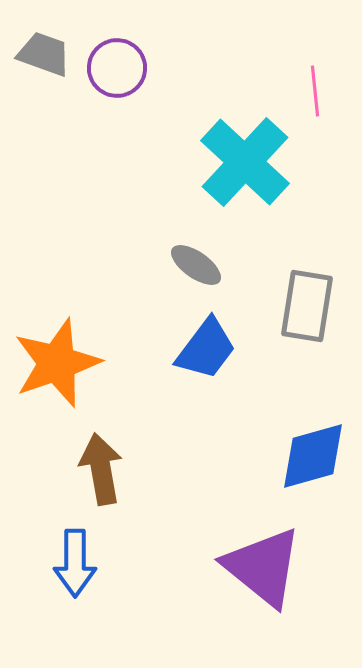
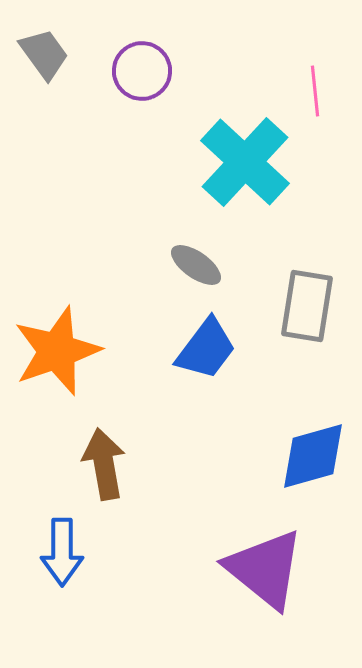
gray trapezoid: rotated 34 degrees clockwise
purple circle: moved 25 px right, 3 px down
orange star: moved 12 px up
brown arrow: moved 3 px right, 5 px up
blue arrow: moved 13 px left, 11 px up
purple triangle: moved 2 px right, 2 px down
